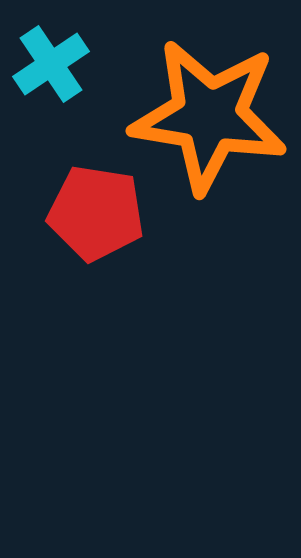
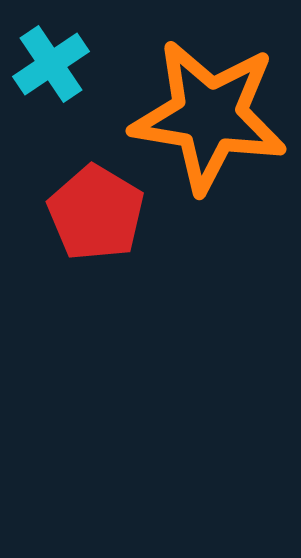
red pentagon: rotated 22 degrees clockwise
